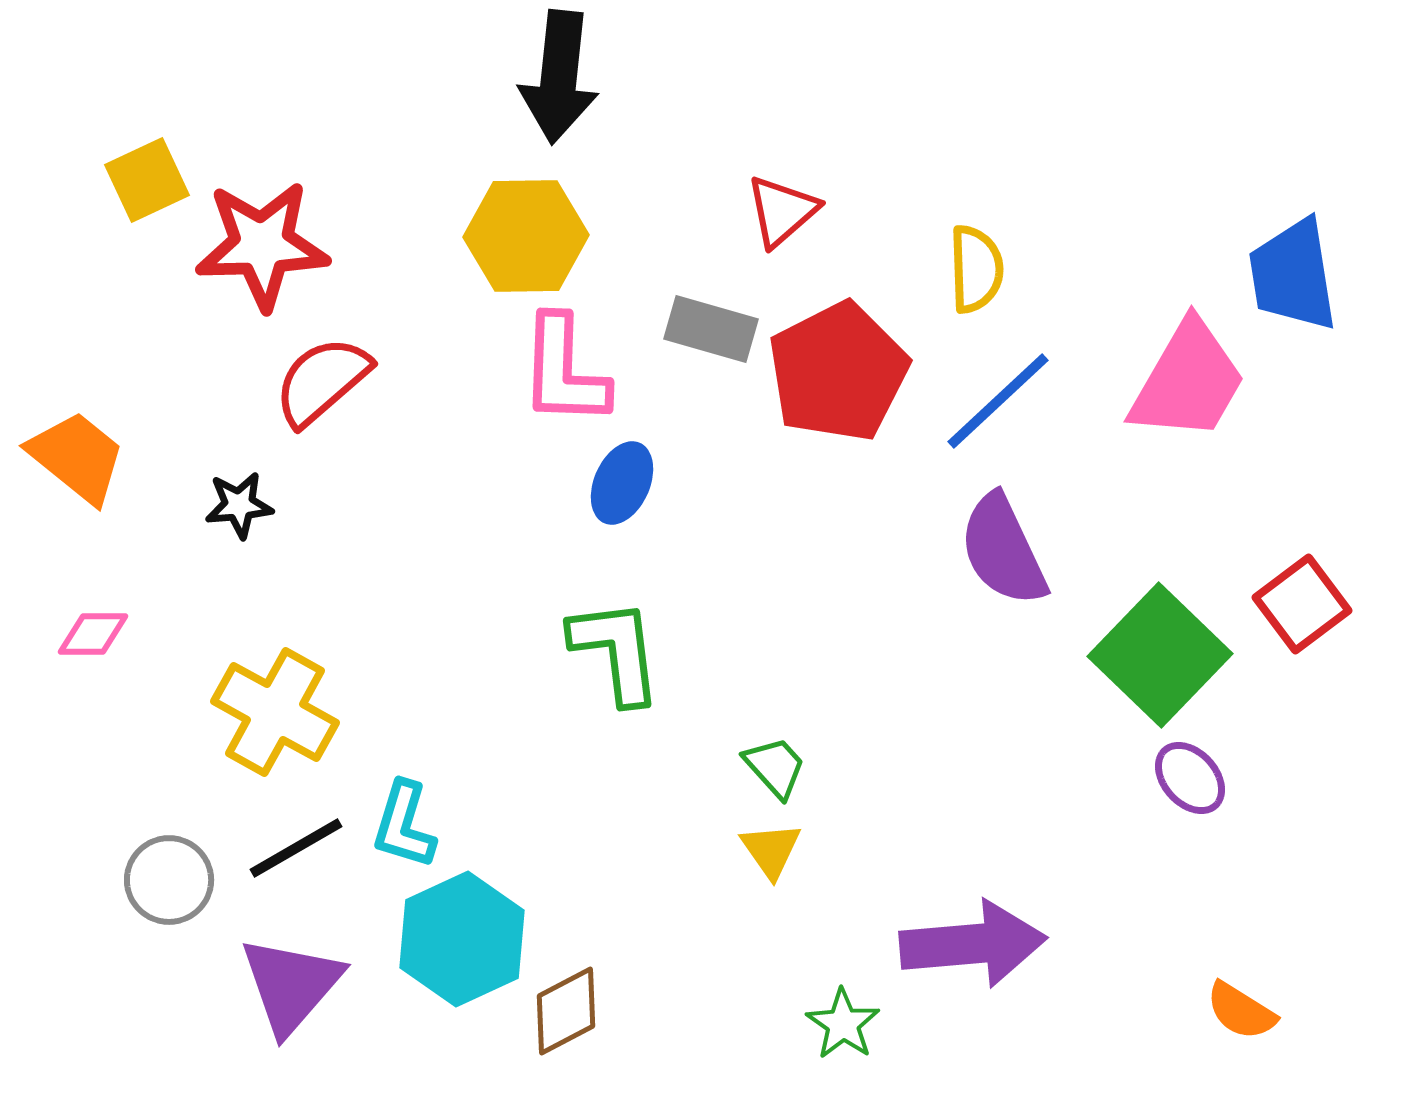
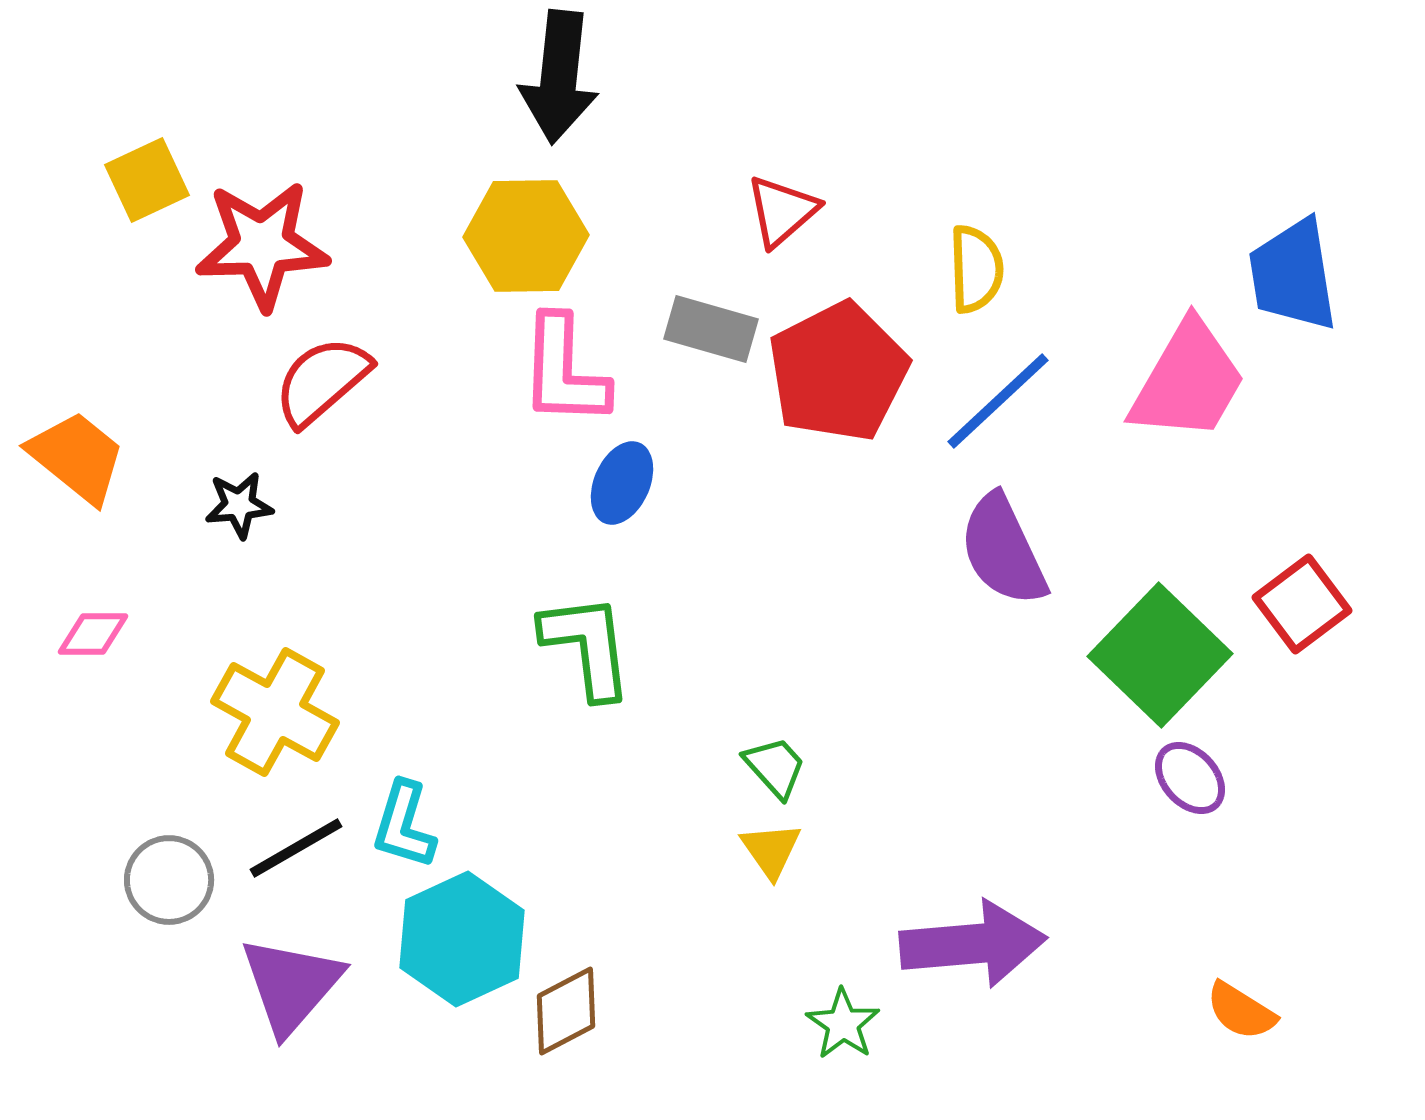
green L-shape: moved 29 px left, 5 px up
